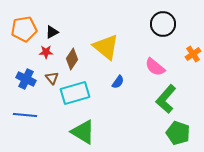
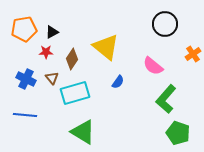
black circle: moved 2 px right
pink semicircle: moved 2 px left, 1 px up
